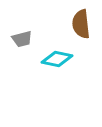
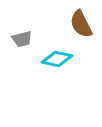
brown semicircle: rotated 20 degrees counterclockwise
